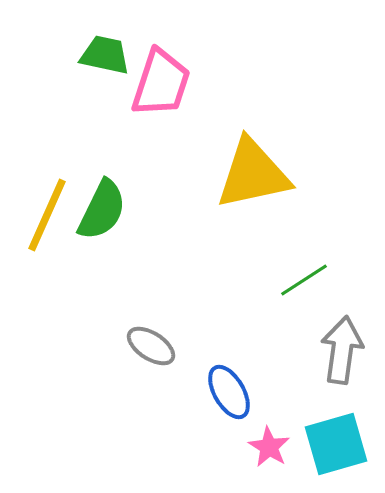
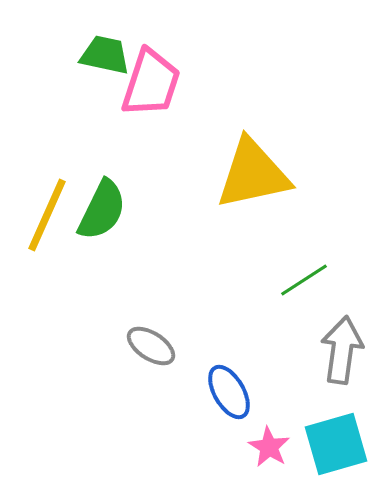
pink trapezoid: moved 10 px left
